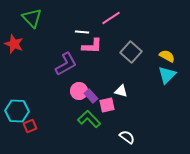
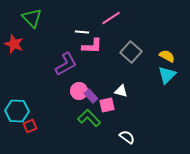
green L-shape: moved 1 px up
